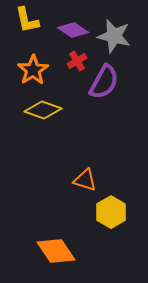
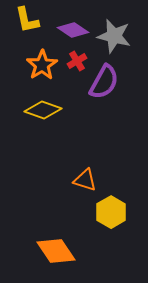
orange star: moved 9 px right, 5 px up
